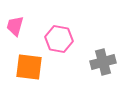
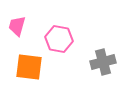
pink trapezoid: moved 2 px right
